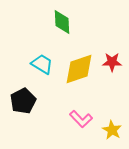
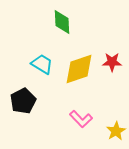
yellow star: moved 4 px right, 1 px down; rotated 12 degrees clockwise
